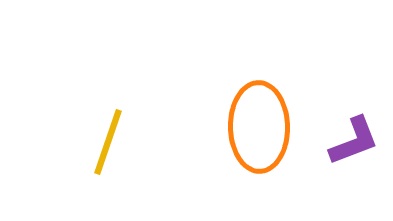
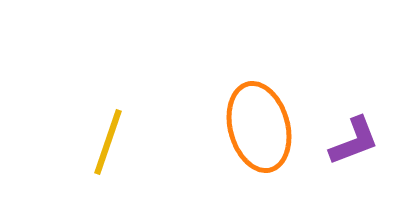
orange ellipse: rotated 14 degrees counterclockwise
